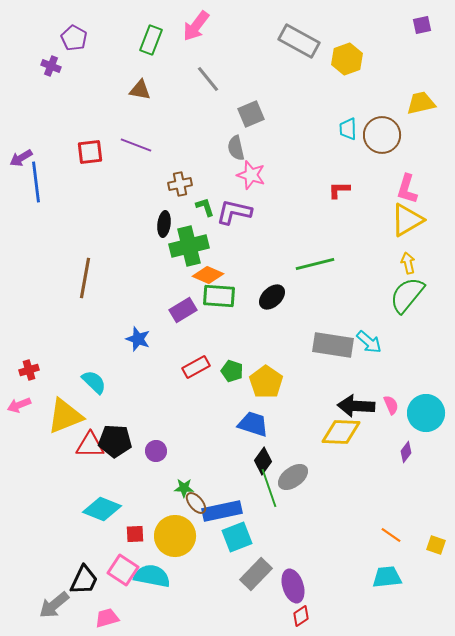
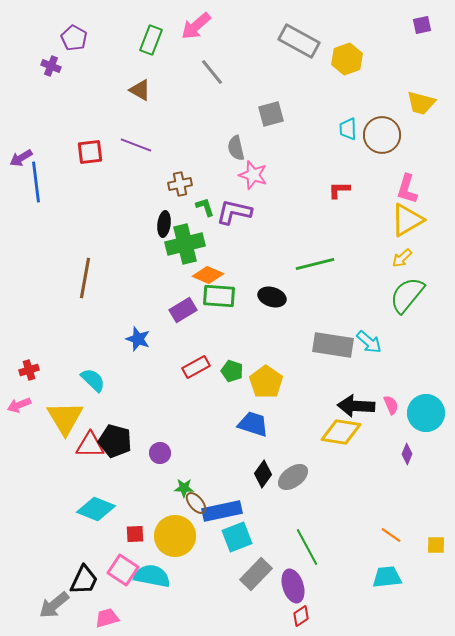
pink arrow at (196, 26): rotated 12 degrees clockwise
gray line at (208, 79): moved 4 px right, 7 px up
brown triangle at (140, 90): rotated 20 degrees clockwise
yellow trapezoid at (421, 103): rotated 152 degrees counterclockwise
gray square at (251, 114): moved 20 px right; rotated 8 degrees clockwise
pink star at (251, 175): moved 2 px right
green cross at (189, 246): moved 4 px left, 2 px up
yellow arrow at (408, 263): moved 6 px left, 5 px up; rotated 120 degrees counterclockwise
black ellipse at (272, 297): rotated 60 degrees clockwise
cyan semicircle at (94, 382): moved 1 px left, 2 px up
yellow triangle at (65, 416): moved 2 px down; rotated 39 degrees counterclockwise
yellow diamond at (341, 432): rotated 6 degrees clockwise
black pentagon at (115, 441): rotated 12 degrees clockwise
purple circle at (156, 451): moved 4 px right, 2 px down
purple diamond at (406, 452): moved 1 px right, 2 px down; rotated 15 degrees counterclockwise
black diamond at (263, 461): moved 13 px down
green line at (269, 488): moved 38 px right, 59 px down; rotated 9 degrees counterclockwise
cyan diamond at (102, 509): moved 6 px left
yellow square at (436, 545): rotated 18 degrees counterclockwise
